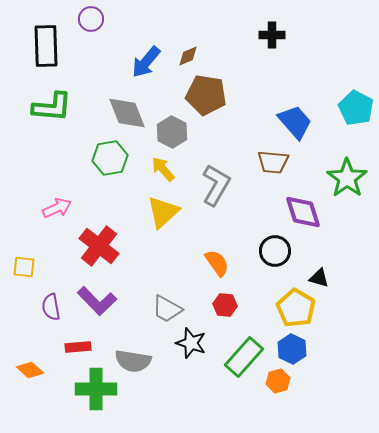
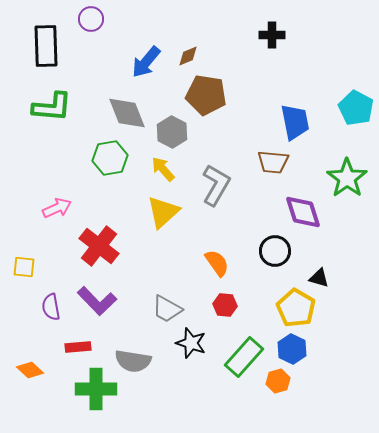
blue trapezoid: rotated 30 degrees clockwise
